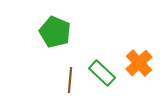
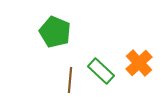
green rectangle: moved 1 px left, 2 px up
